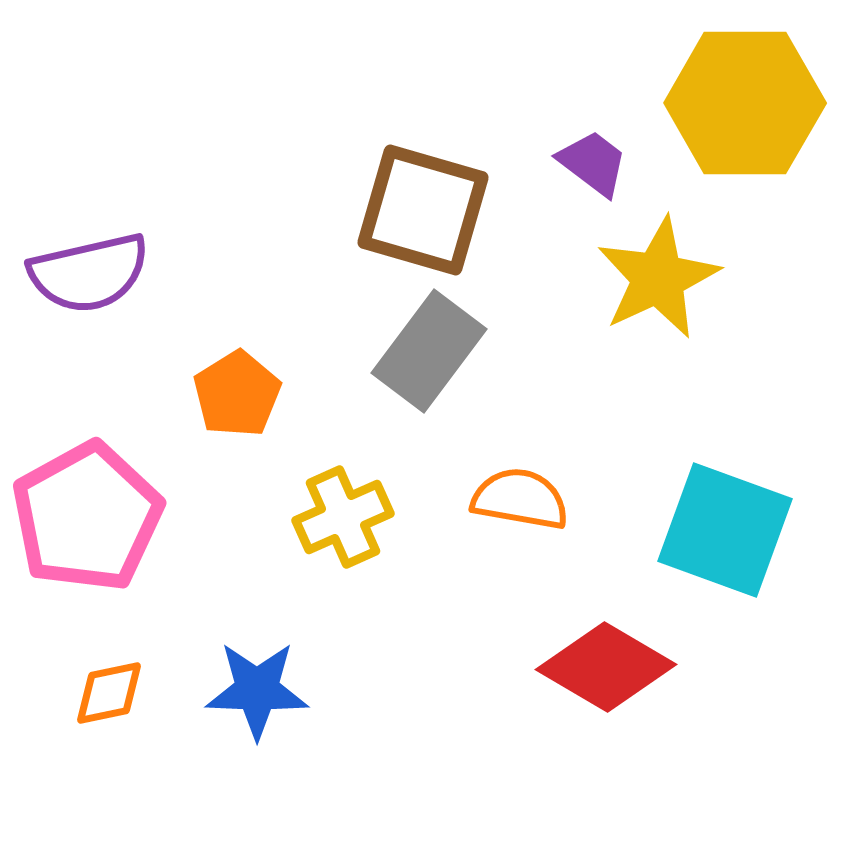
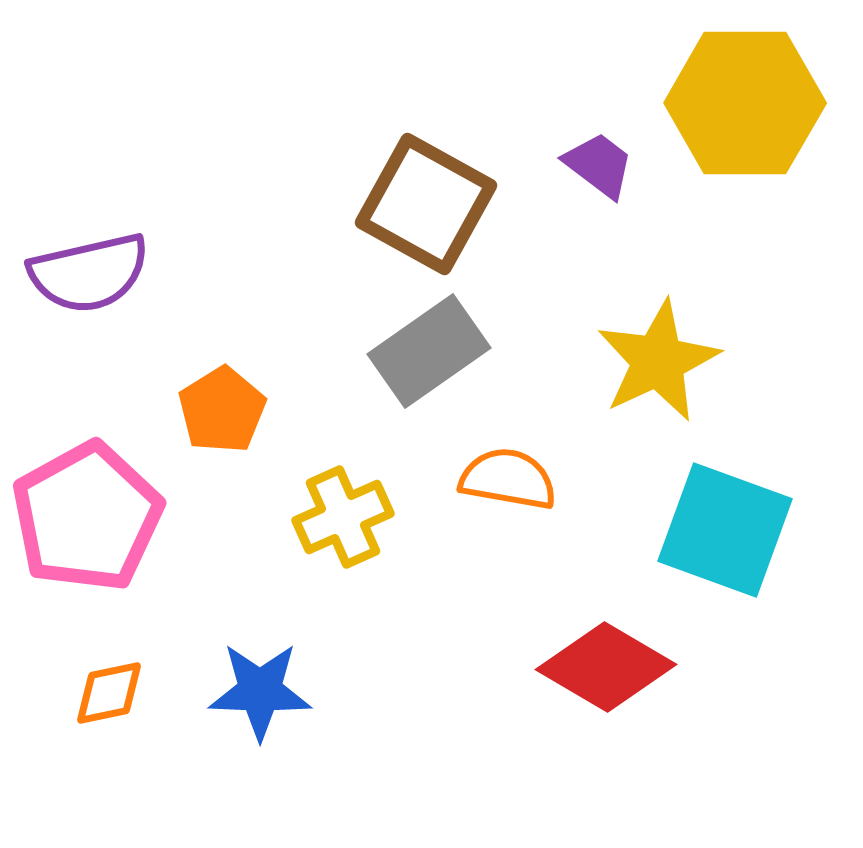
purple trapezoid: moved 6 px right, 2 px down
brown square: moved 3 px right, 6 px up; rotated 13 degrees clockwise
yellow star: moved 83 px down
gray rectangle: rotated 18 degrees clockwise
orange pentagon: moved 15 px left, 16 px down
orange semicircle: moved 12 px left, 20 px up
blue star: moved 3 px right, 1 px down
